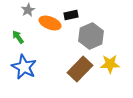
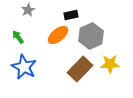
orange ellipse: moved 8 px right, 12 px down; rotated 60 degrees counterclockwise
